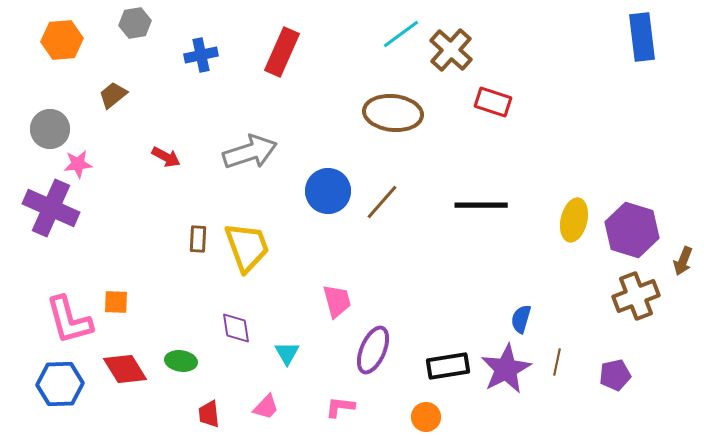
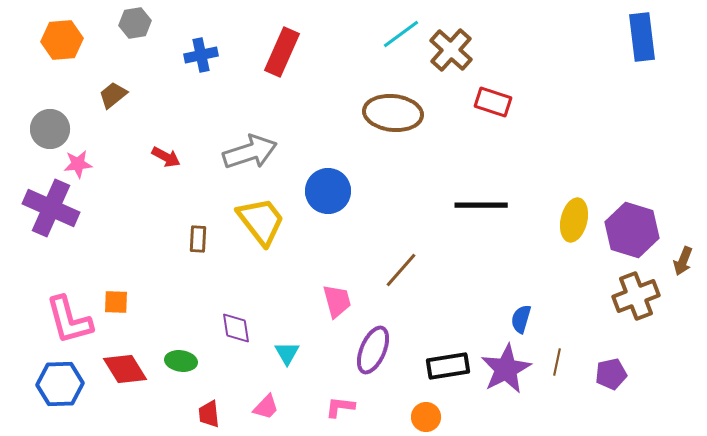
brown line at (382, 202): moved 19 px right, 68 px down
yellow trapezoid at (247, 247): moved 14 px right, 26 px up; rotated 18 degrees counterclockwise
purple pentagon at (615, 375): moved 4 px left, 1 px up
